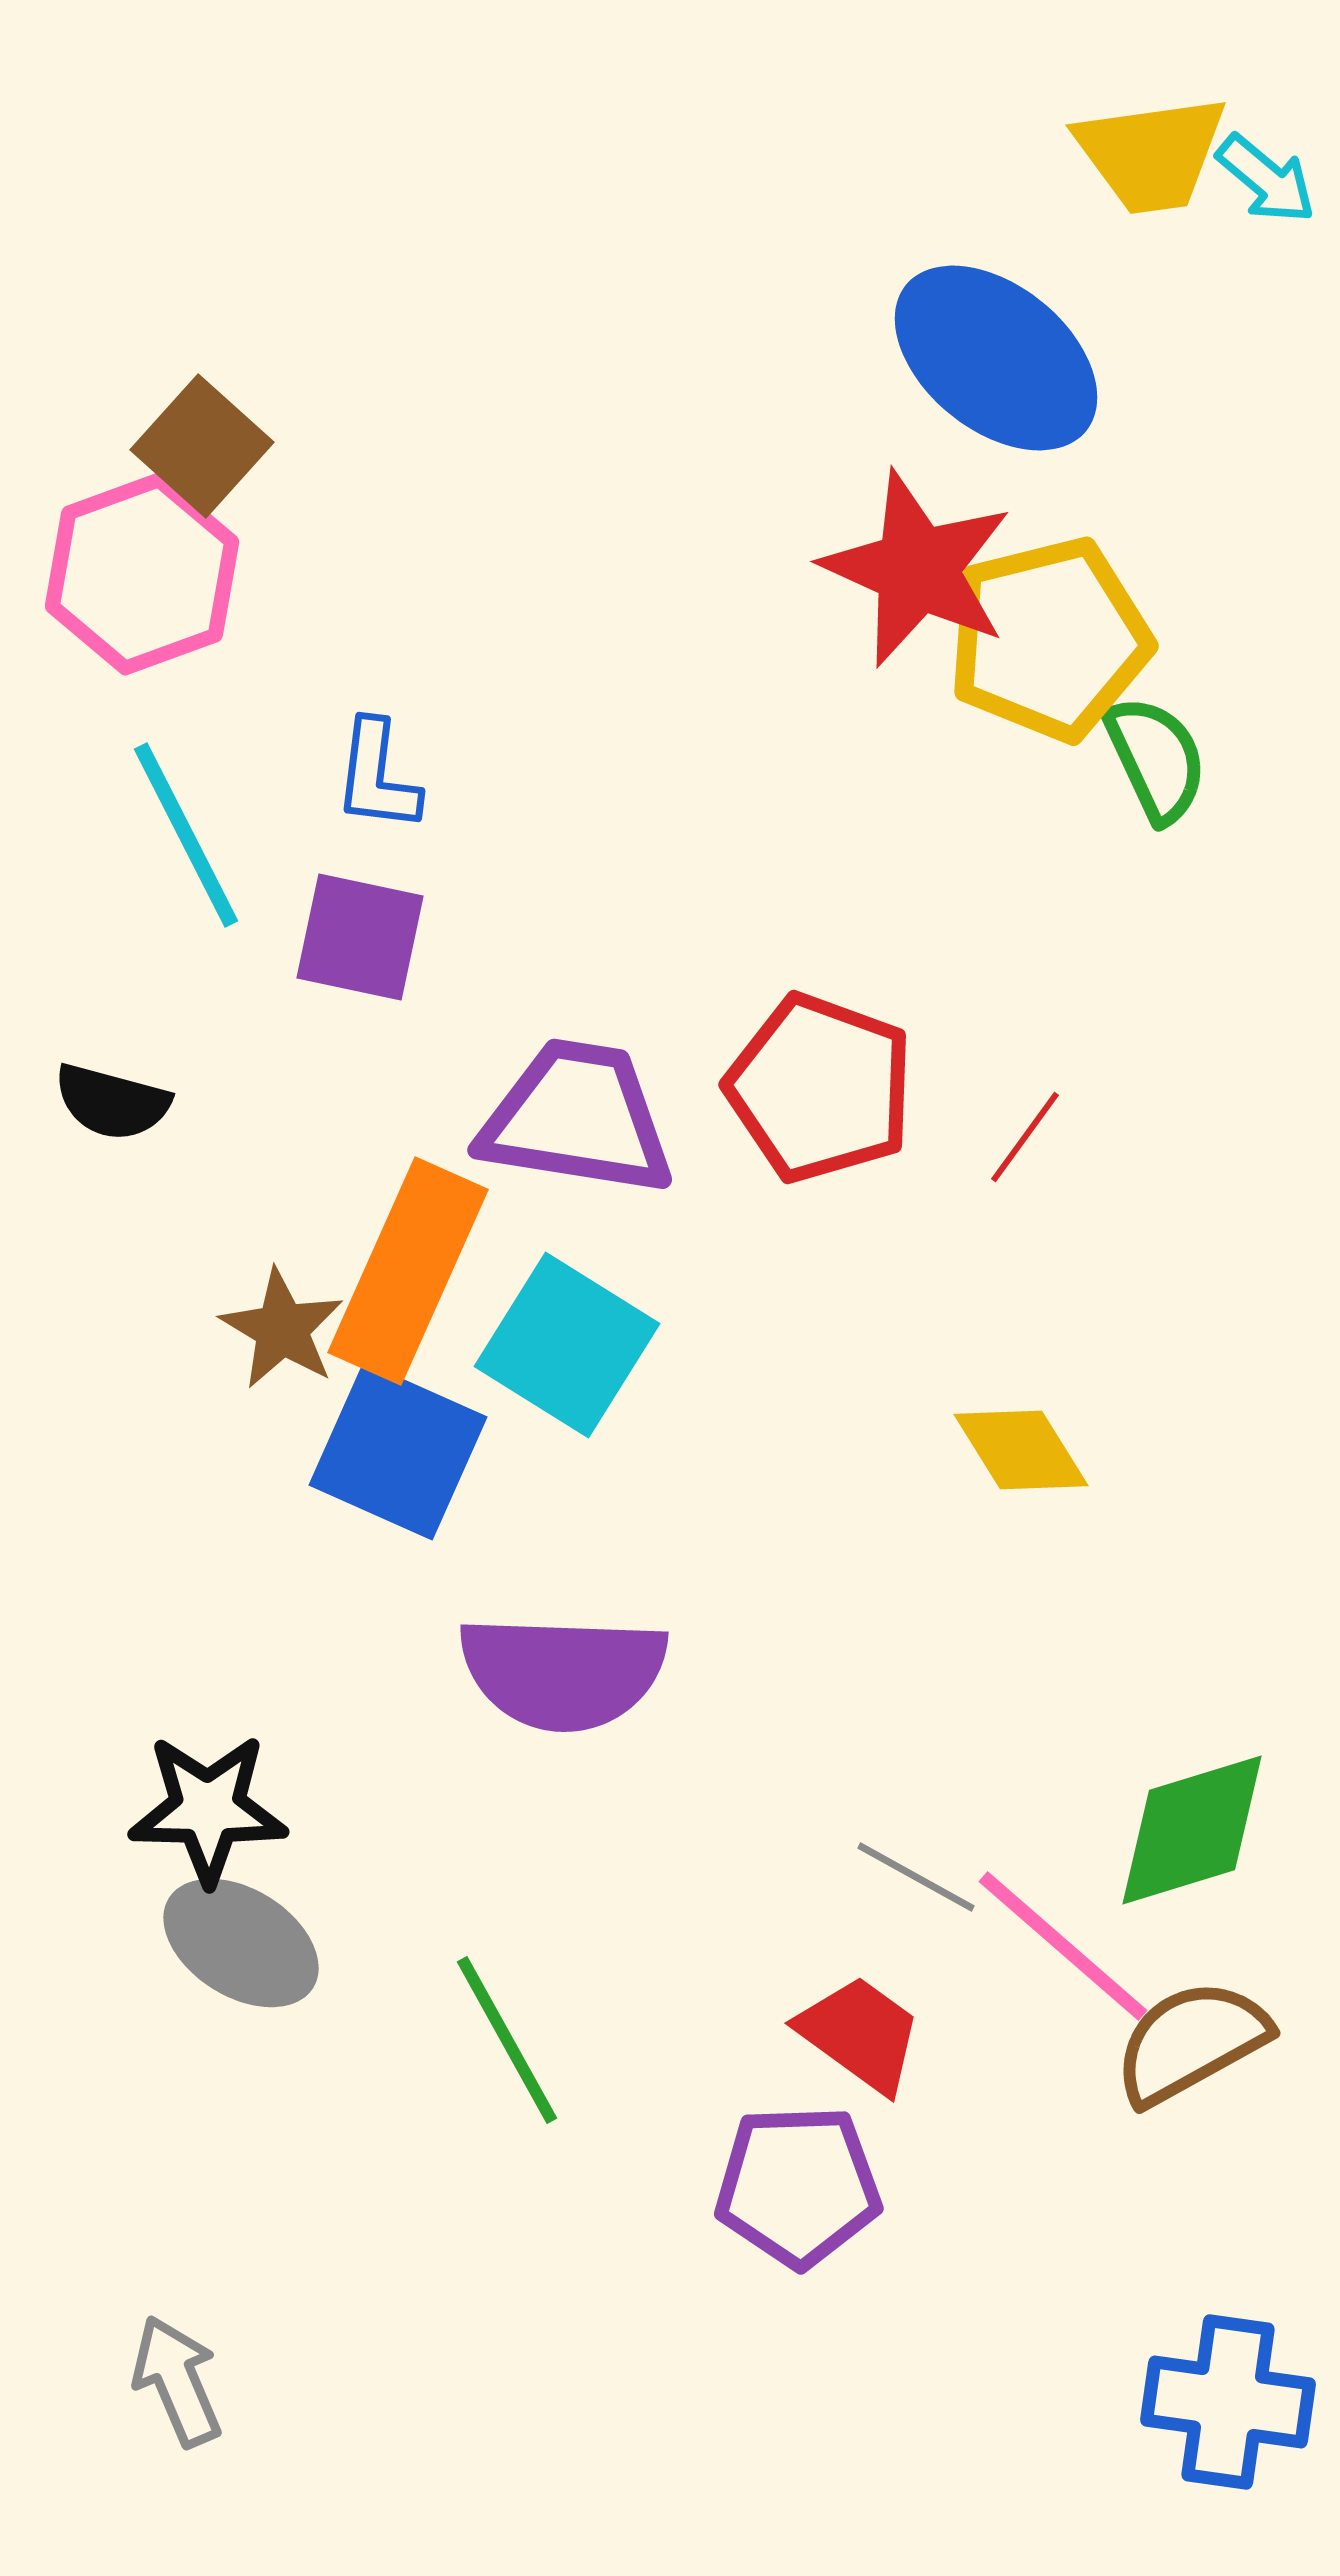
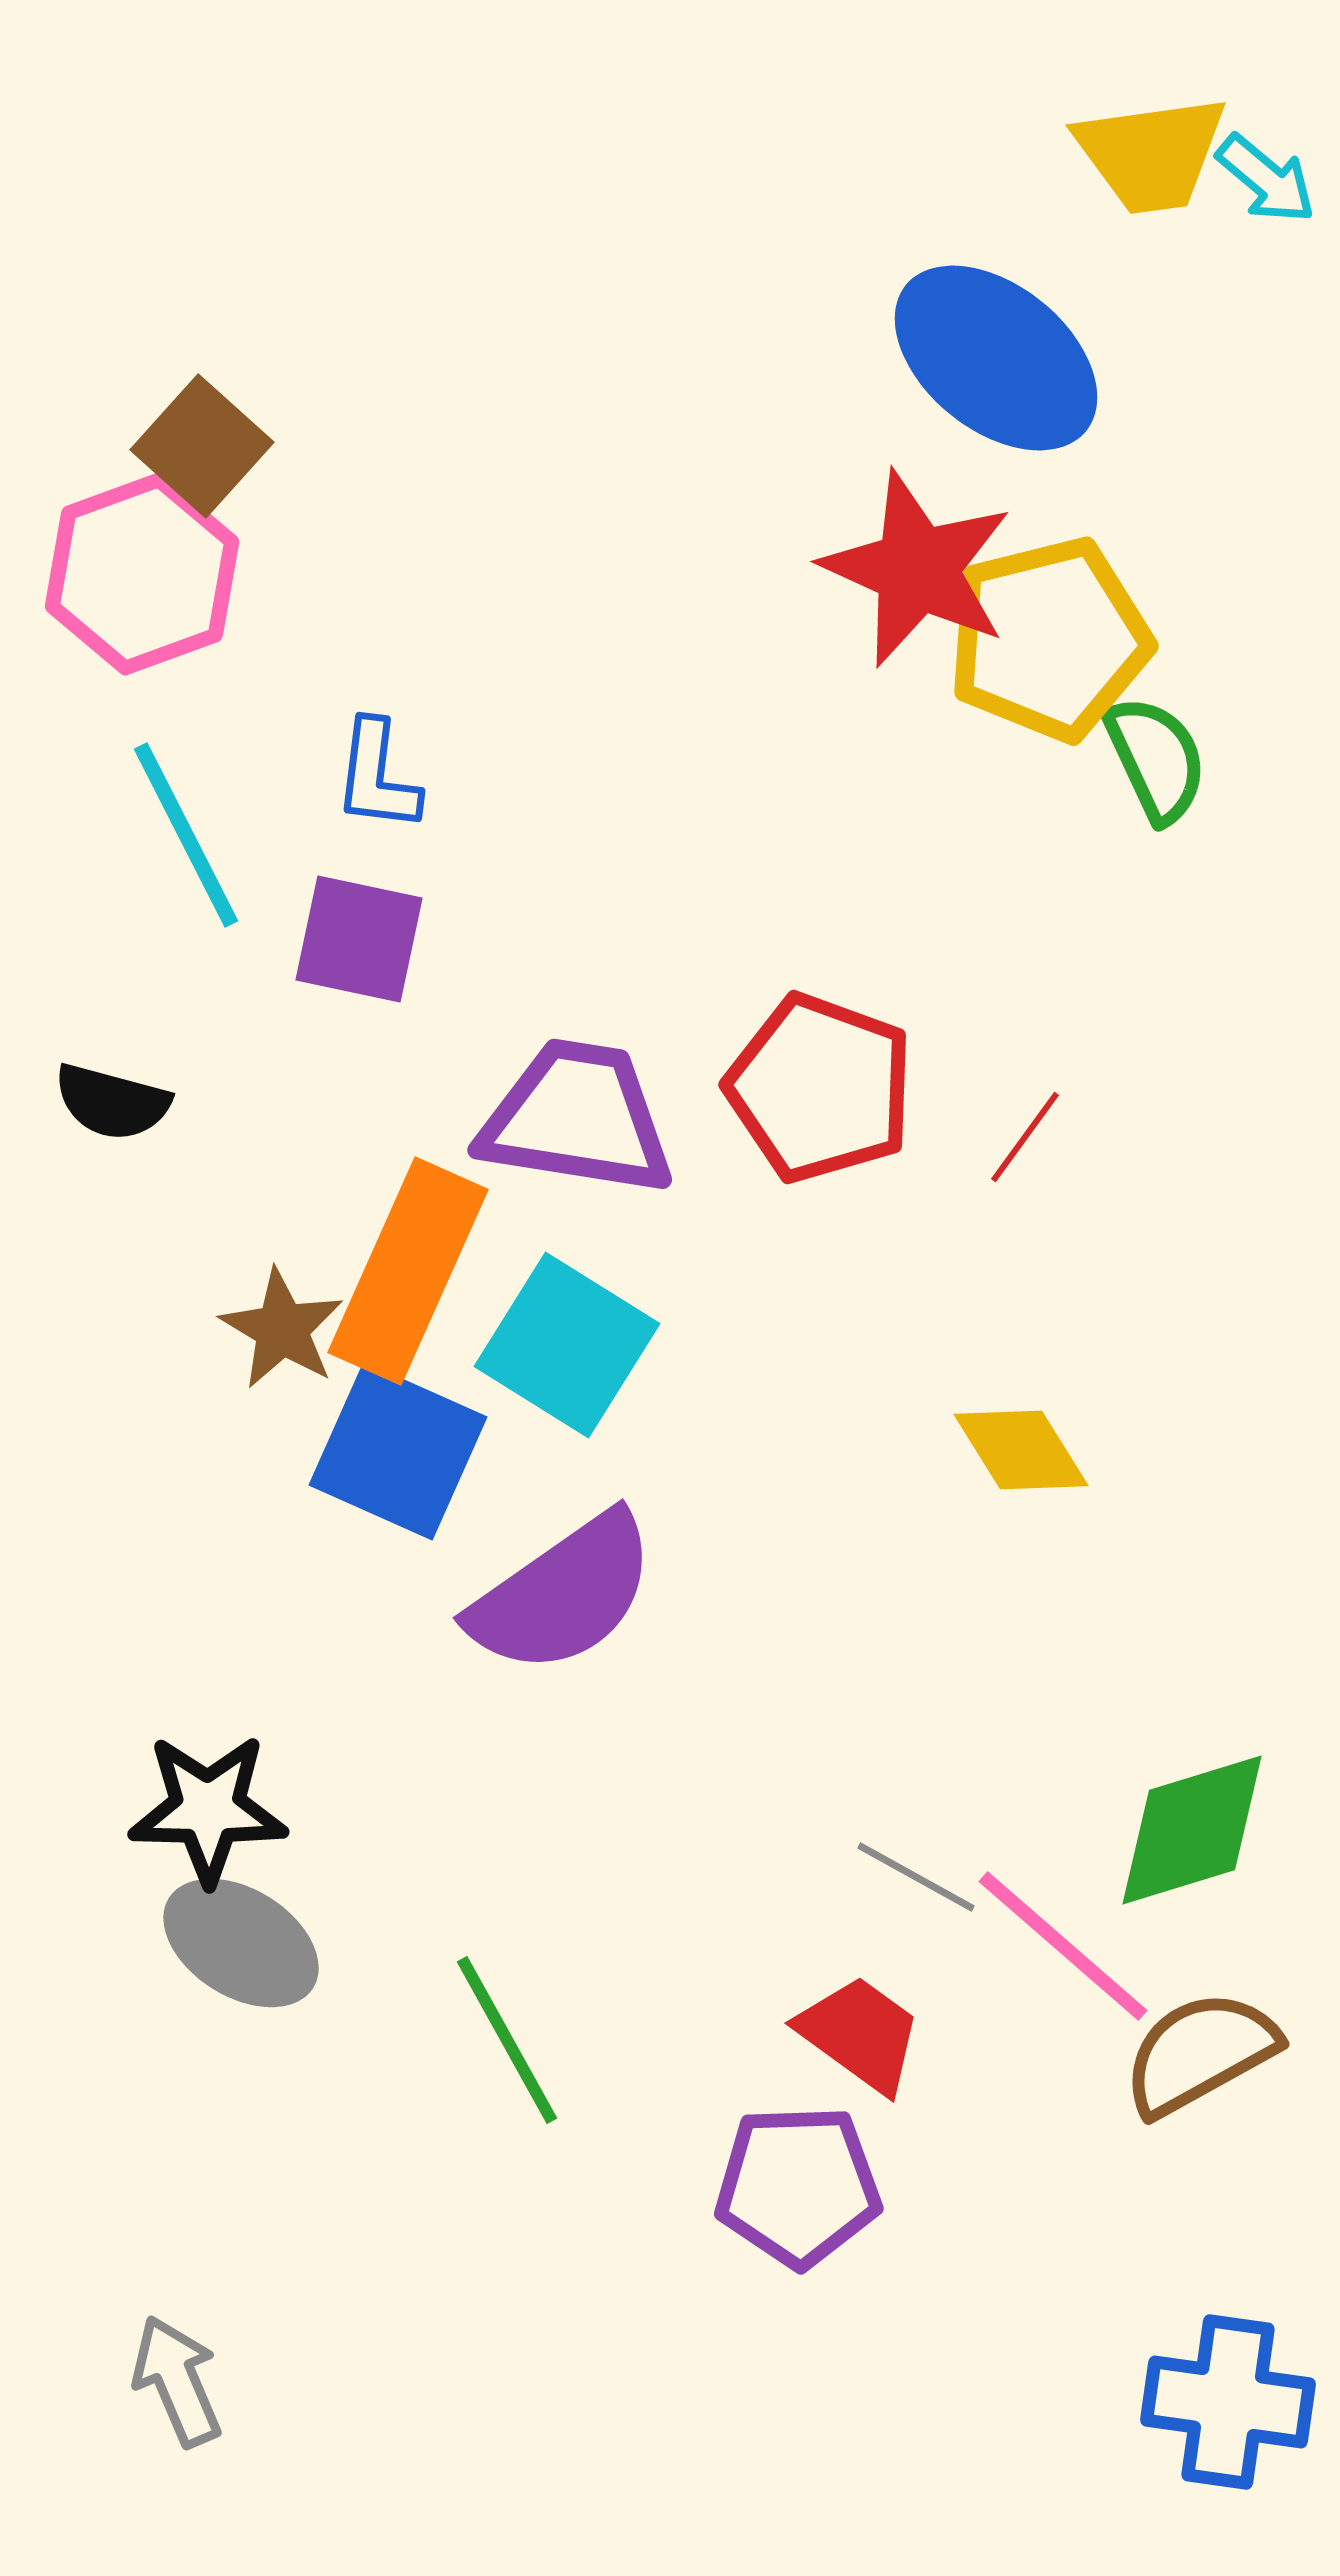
purple square: moved 1 px left, 2 px down
purple semicircle: moved 78 px up; rotated 37 degrees counterclockwise
brown semicircle: moved 9 px right, 11 px down
